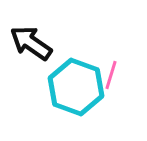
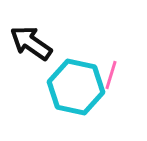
cyan hexagon: rotated 8 degrees counterclockwise
